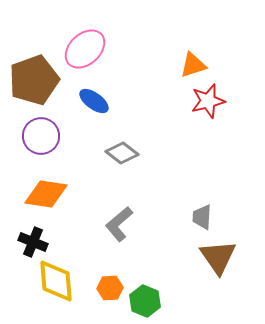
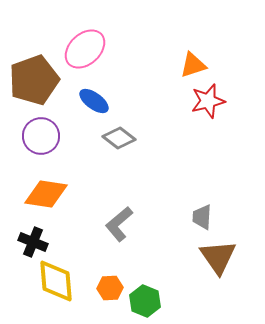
gray diamond: moved 3 px left, 15 px up
